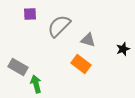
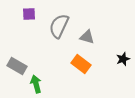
purple square: moved 1 px left
gray semicircle: rotated 20 degrees counterclockwise
gray triangle: moved 1 px left, 3 px up
black star: moved 10 px down
gray rectangle: moved 1 px left, 1 px up
